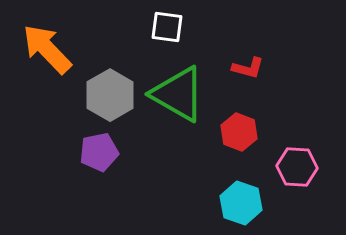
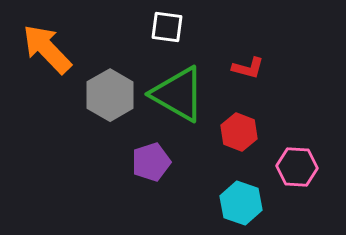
purple pentagon: moved 52 px right, 10 px down; rotated 6 degrees counterclockwise
